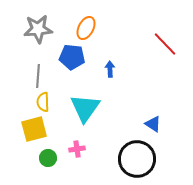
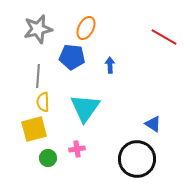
gray star: rotated 8 degrees counterclockwise
red line: moved 1 px left, 7 px up; rotated 16 degrees counterclockwise
blue arrow: moved 4 px up
